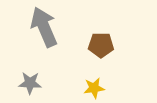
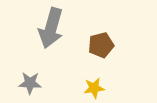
gray arrow: moved 7 px right, 1 px down; rotated 141 degrees counterclockwise
brown pentagon: rotated 15 degrees counterclockwise
